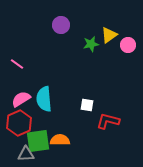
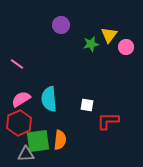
yellow triangle: rotated 18 degrees counterclockwise
pink circle: moved 2 px left, 2 px down
cyan semicircle: moved 5 px right
red L-shape: rotated 15 degrees counterclockwise
orange semicircle: rotated 96 degrees clockwise
